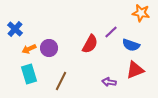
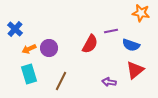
purple line: moved 1 px up; rotated 32 degrees clockwise
red triangle: rotated 18 degrees counterclockwise
